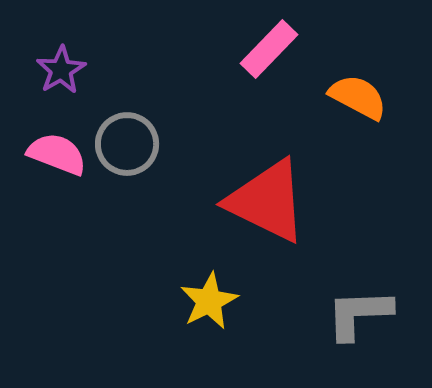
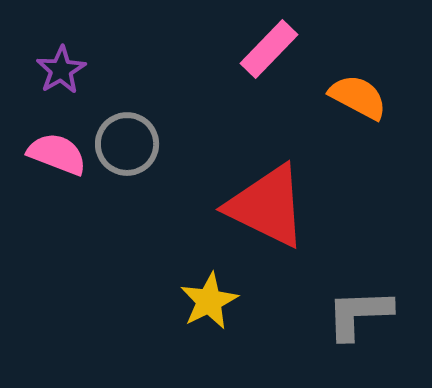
red triangle: moved 5 px down
